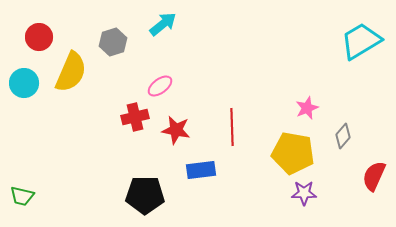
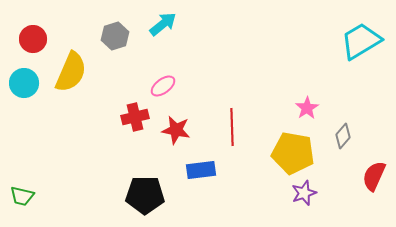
red circle: moved 6 px left, 2 px down
gray hexagon: moved 2 px right, 6 px up
pink ellipse: moved 3 px right
pink star: rotated 10 degrees counterclockwise
purple star: rotated 20 degrees counterclockwise
